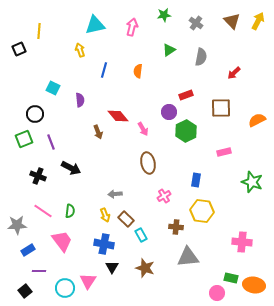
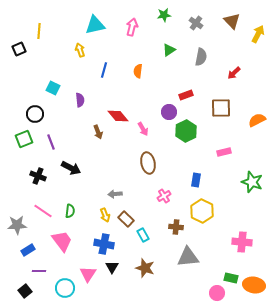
yellow arrow at (258, 21): moved 13 px down
yellow hexagon at (202, 211): rotated 20 degrees clockwise
cyan rectangle at (141, 235): moved 2 px right
pink triangle at (88, 281): moved 7 px up
